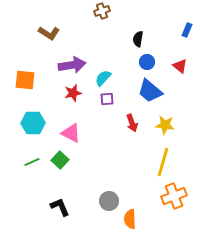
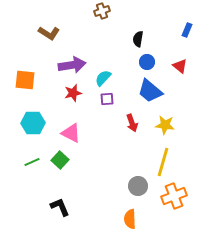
gray circle: moved 29 px right, 15 px up
